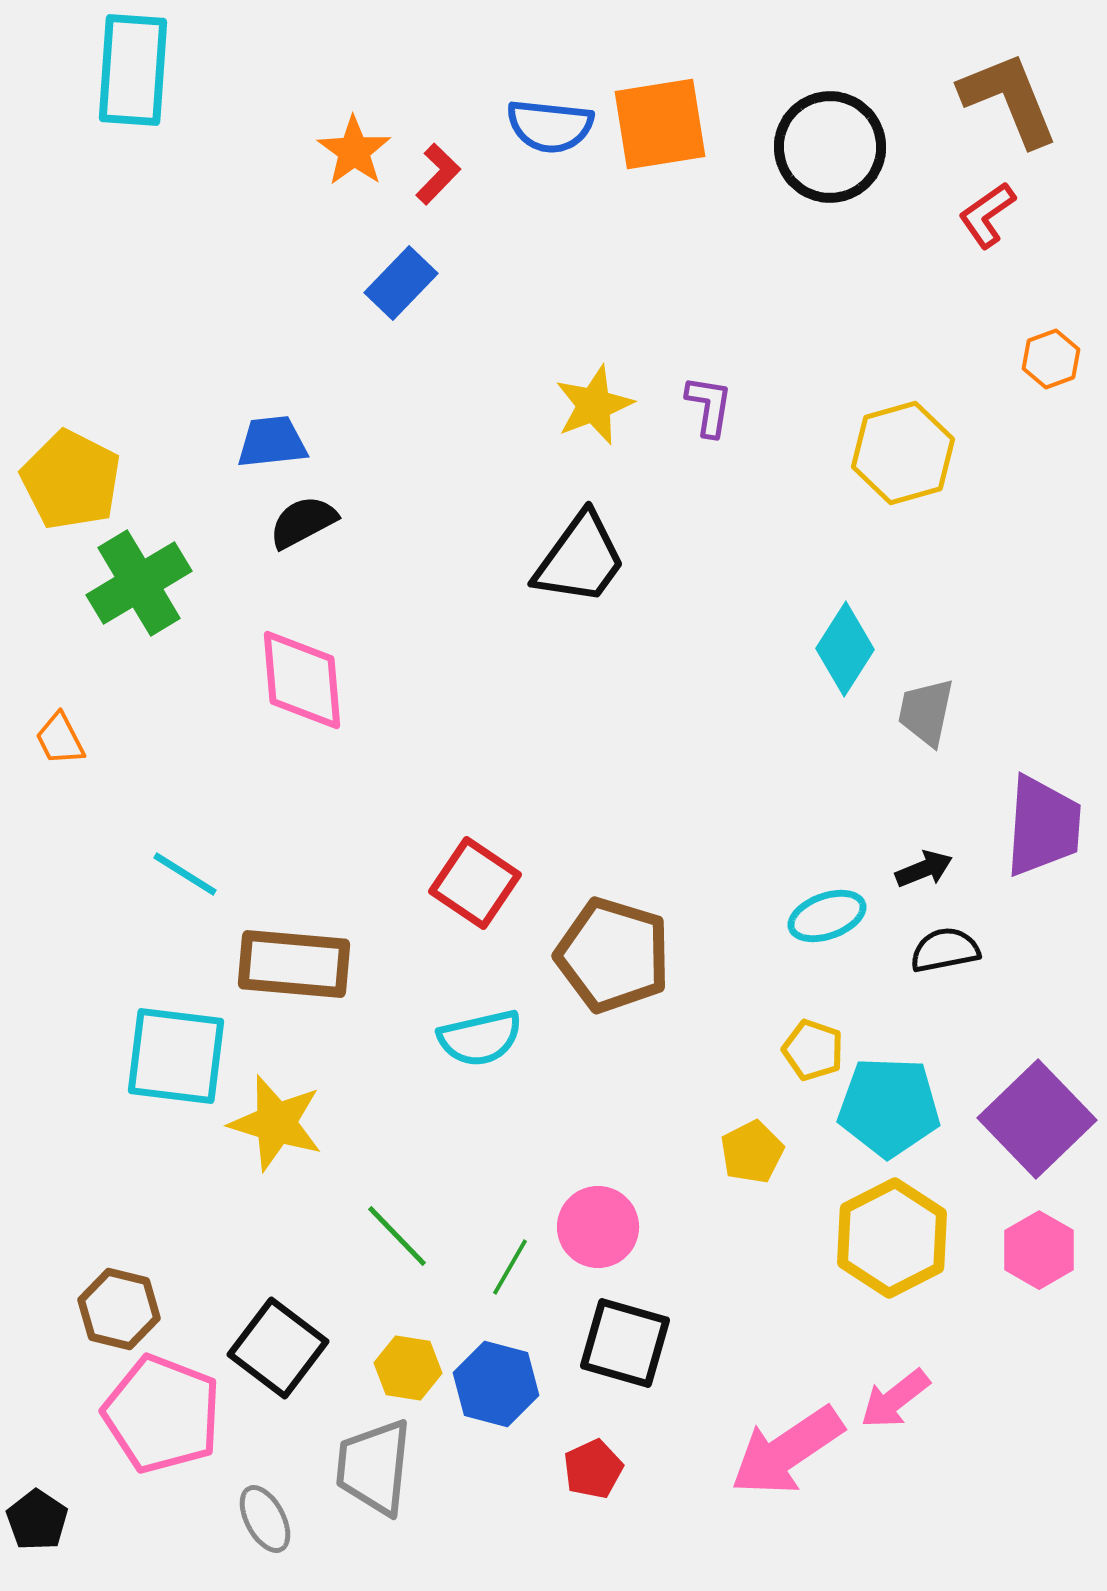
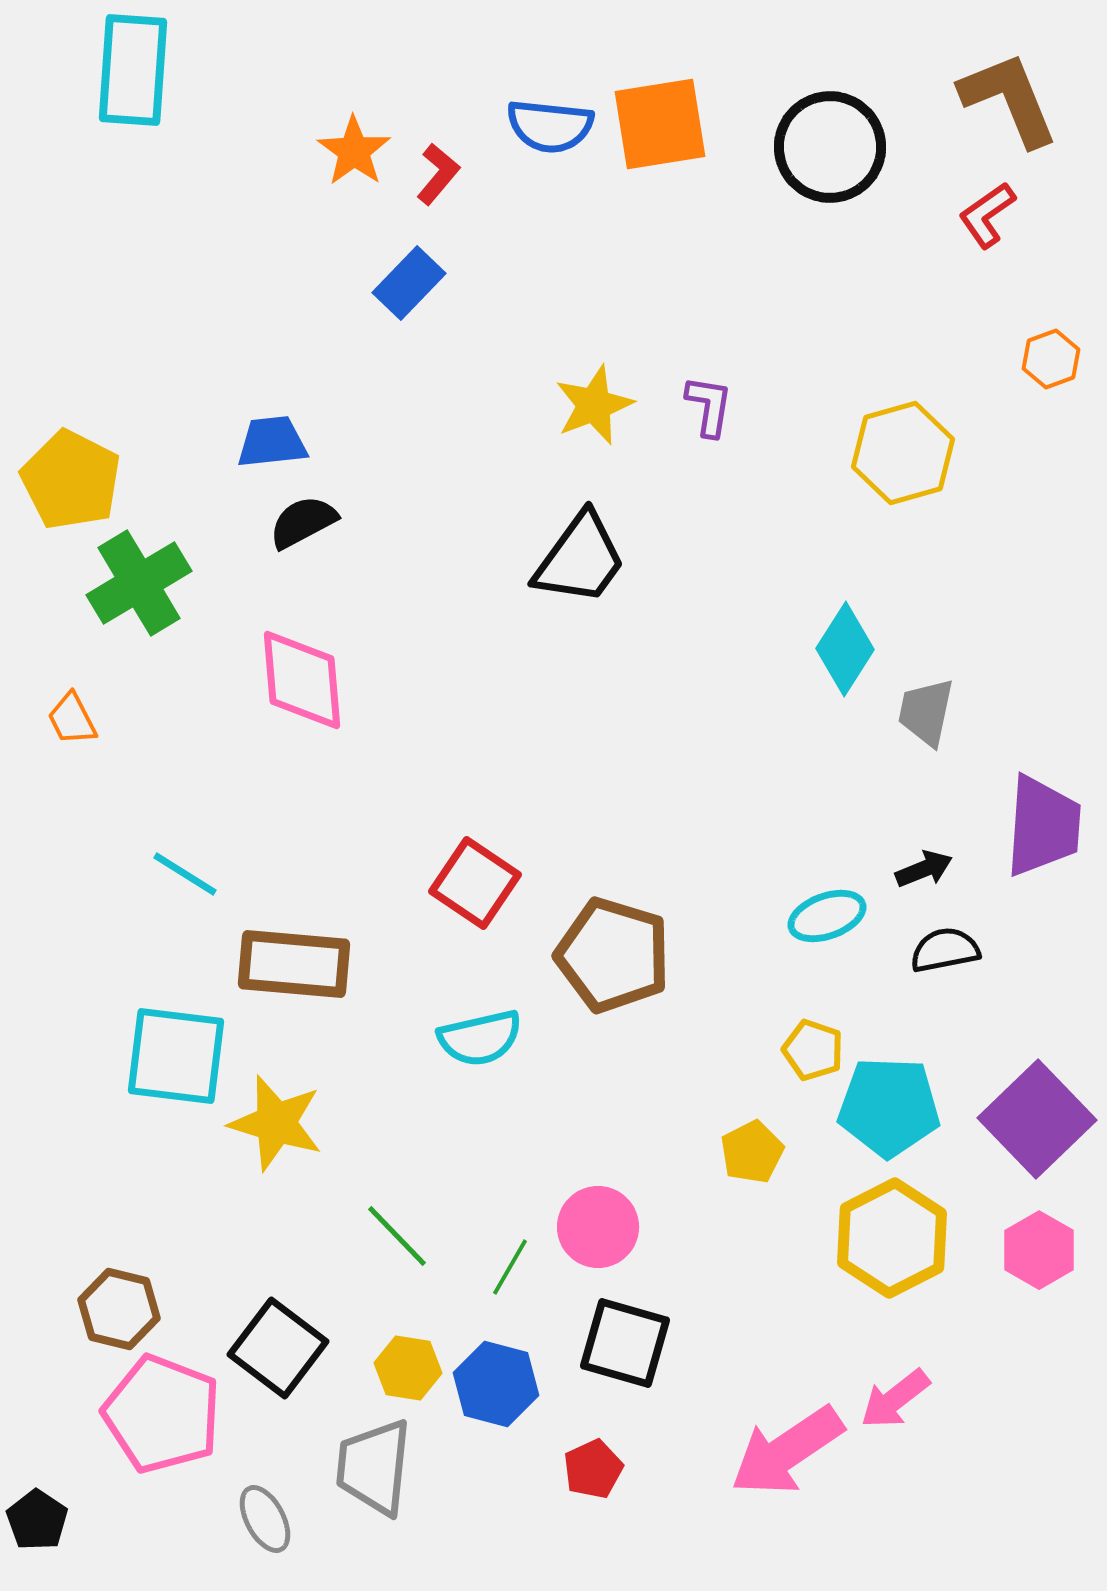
red L-shape at (438, 174): rotated 4 degrees counterclockwise
blue rectangle at (401, 283): moved 8 px right
orange trapezoid at (60, 739): moved 12 px right, 20 px up
